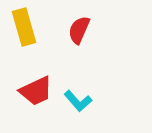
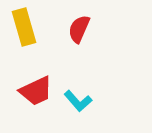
red semicircle: moved 1 px up
